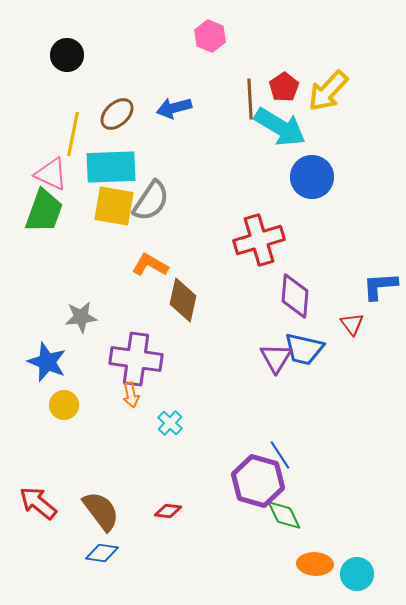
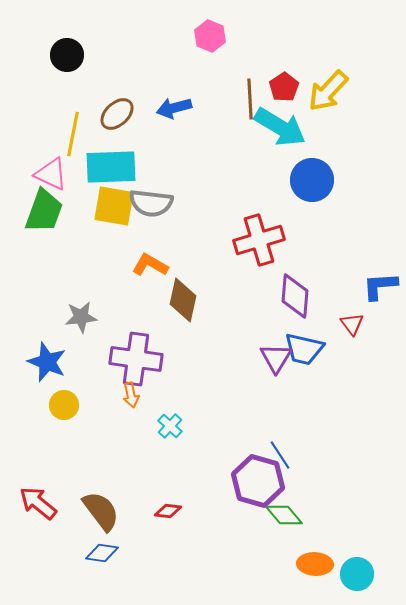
blue circle: moved 3 px down
gray semicircle: moved 2 px down; rotated 63 degrees clockwise
cyan cross: moved 3 px down
green diamond: rotated 15 degrees counterclockwise
